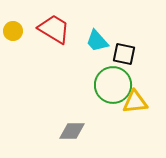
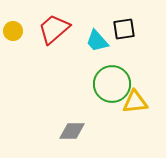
red trapezoid: rotated 72 degrees counterclockwise
black square: moved 25 px up; rotated 20 degrees counterclockwise
green circle: moved 1 px left, 1 px up
